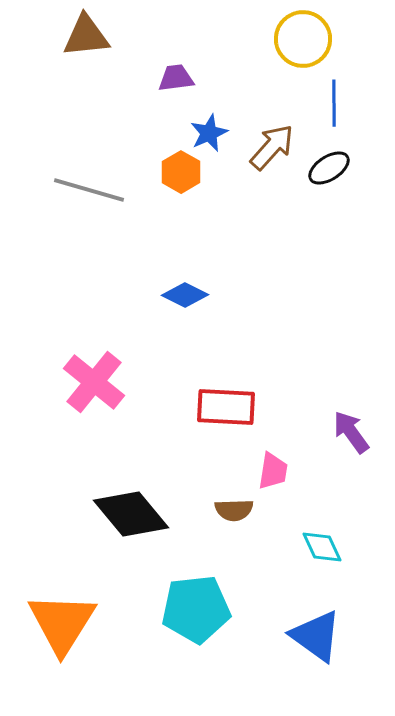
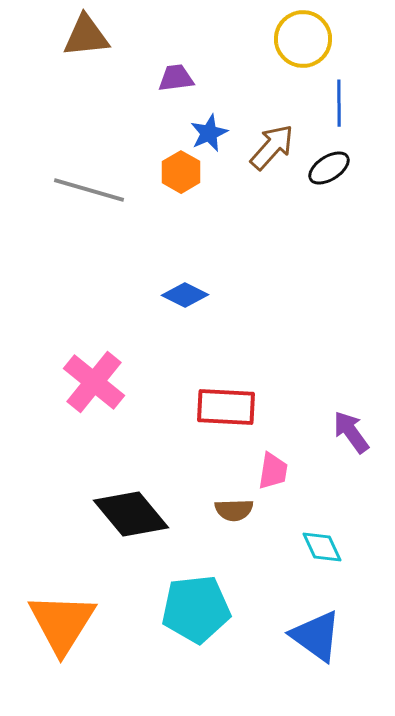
blue line: moved 5 px right
